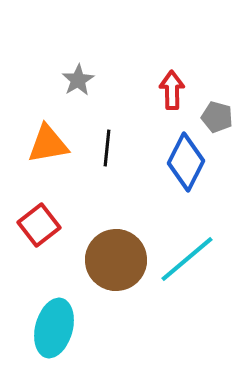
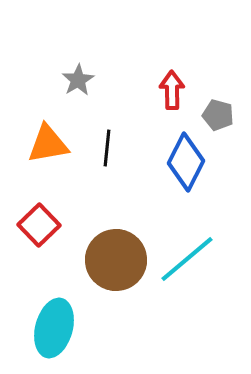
gray pentagon: moved 1 px right, 2 px up
red square: rotated 6 degrees counterclockwise
